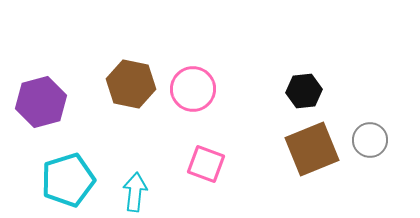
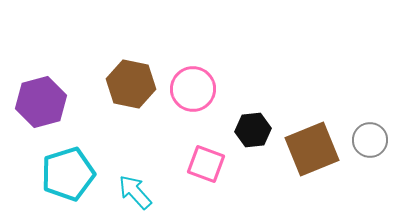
black hexagon: moved 51 px left, 39 px down
cyan pentagon: moved 6 px up
cyan arrow: rotated 48 degrees counterclockwise
